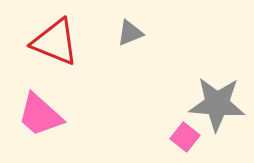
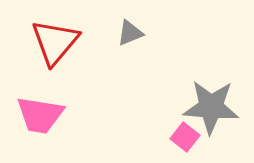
red triangle: rotated 48 degrees clockwise
gray star: moved 6 px left, 3 px down
pink trapezoid: rotated 33 degrees counterclockwise
